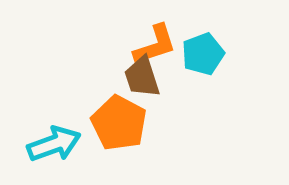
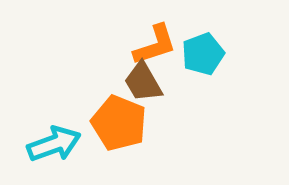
brown trapezoid: moved 1 px right, 5 px down; rotated 12 degrees counterclockwise
orange pentagon: rotated 6 degrees counterclockwise
